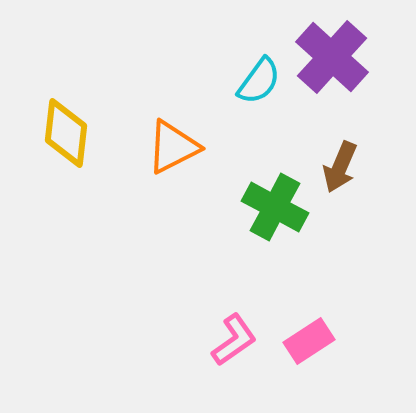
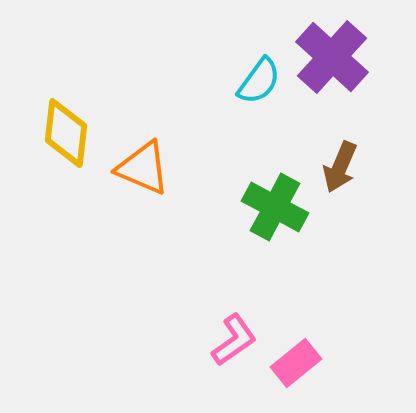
orange triangle: moved 30 px left, 21 px down; rotated 50 degrees clockwise
pink rectangle: moved 13 px left, 22 px down; rotated 6 degrees counterclockwise
